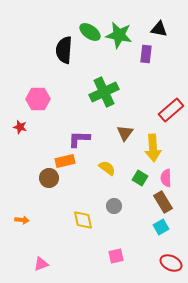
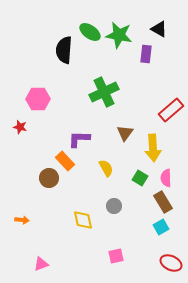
black triangle: rotated 18 degrees clockwise
orange rectangle: rotated 60 degrees clockwise
yellow semicircle: moved 1 px left; rotated 24 degrees clockwise
